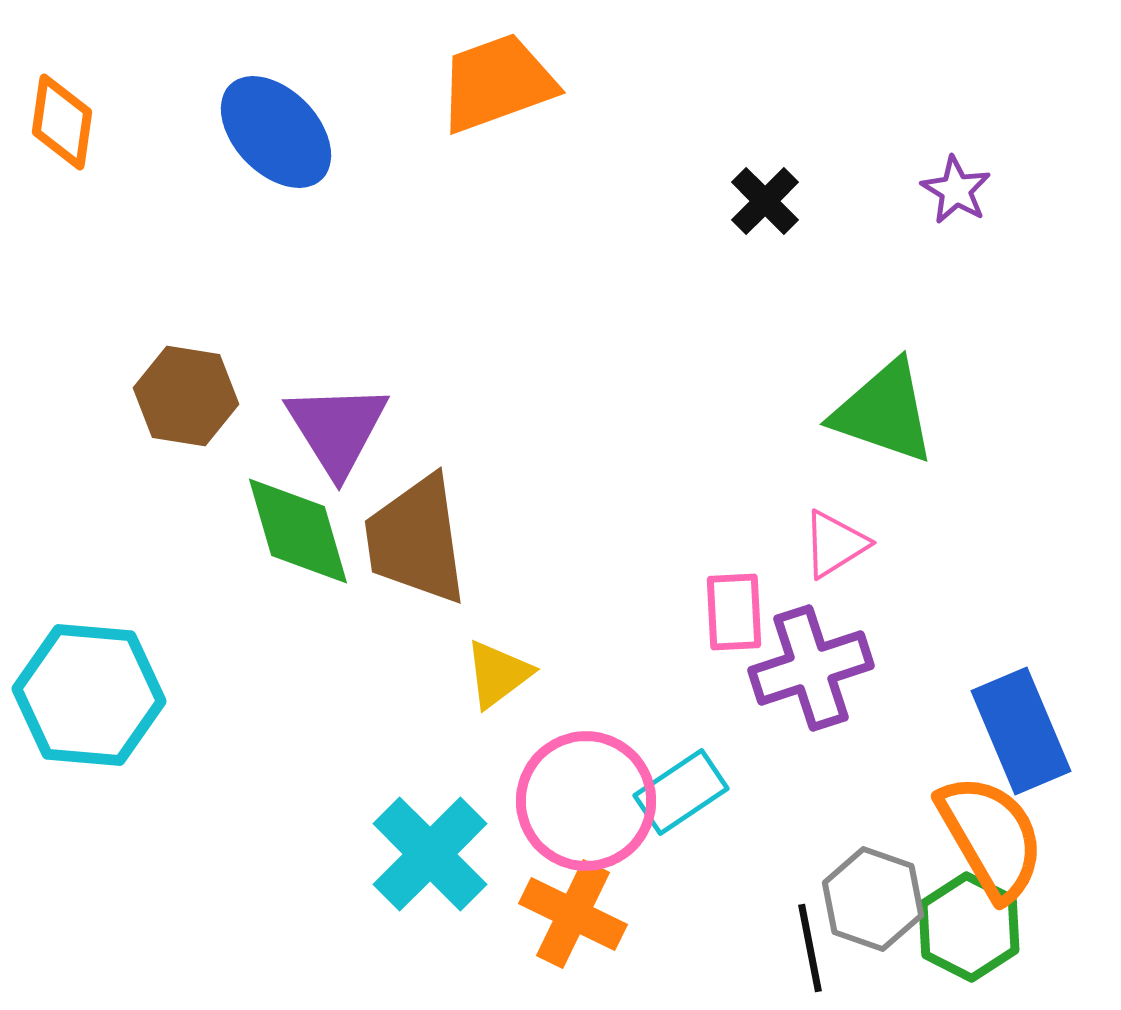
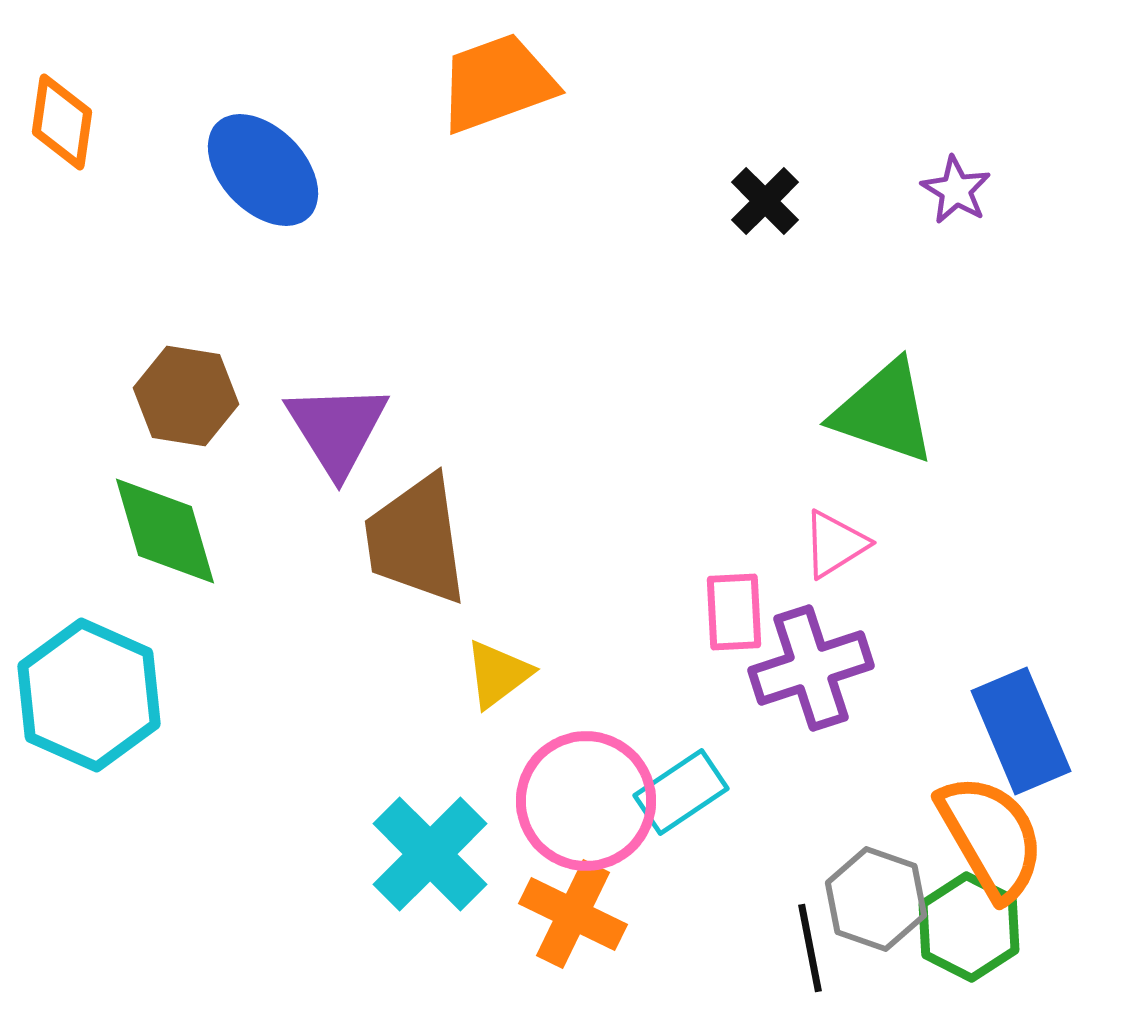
blue ellipse: moved 13 px left, 38 px down
green diamond: moved 133 px left
cyan hexagon: rotated 19 degrees clockwise
gray hexagon: moved 3 px right
